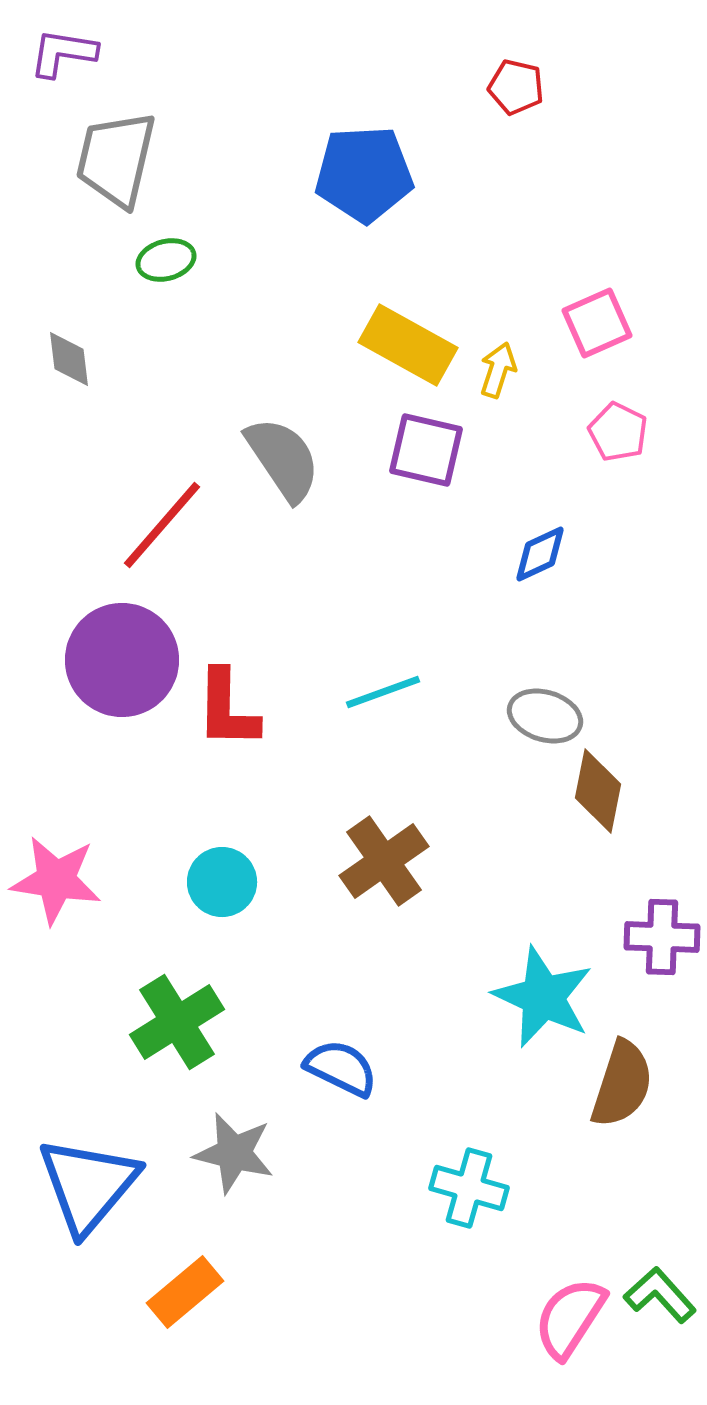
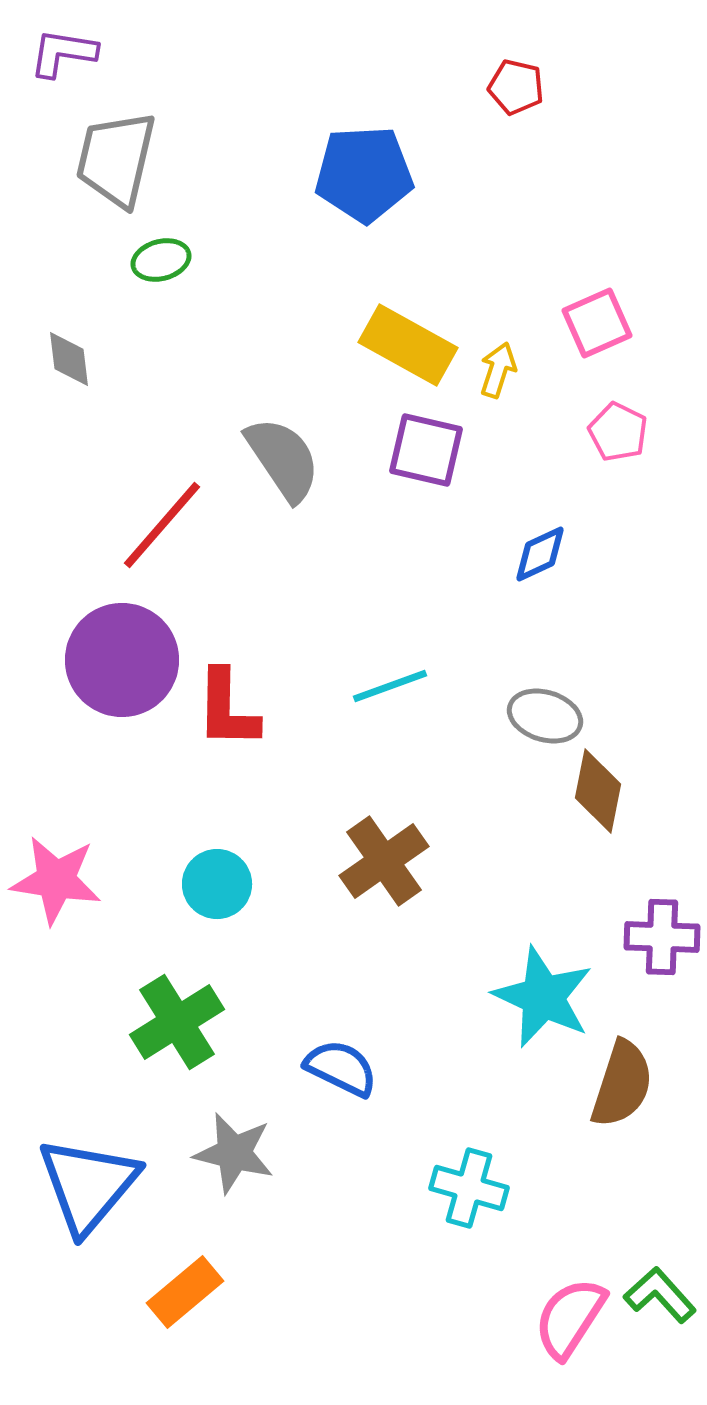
green ellipse: moved 5 px left
cyan line: moved 7 px right, 6 px up
cyan circle: moved 5 px left, 2 px down
